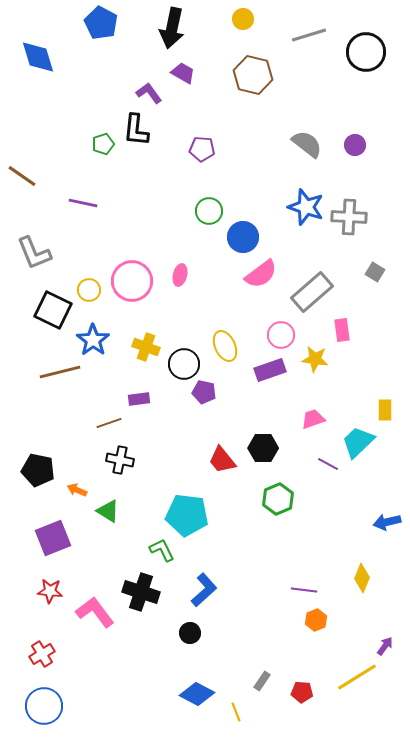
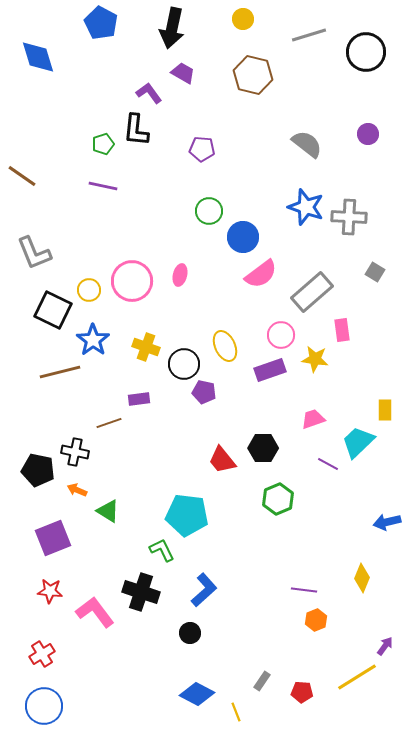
purple circle at (355, 145): moved 13 px right, 11 px up
purple line at (83, 203): moved 20 px right, 17 px up
black cross at (120, 460): moved 45 px left, 8 px up
